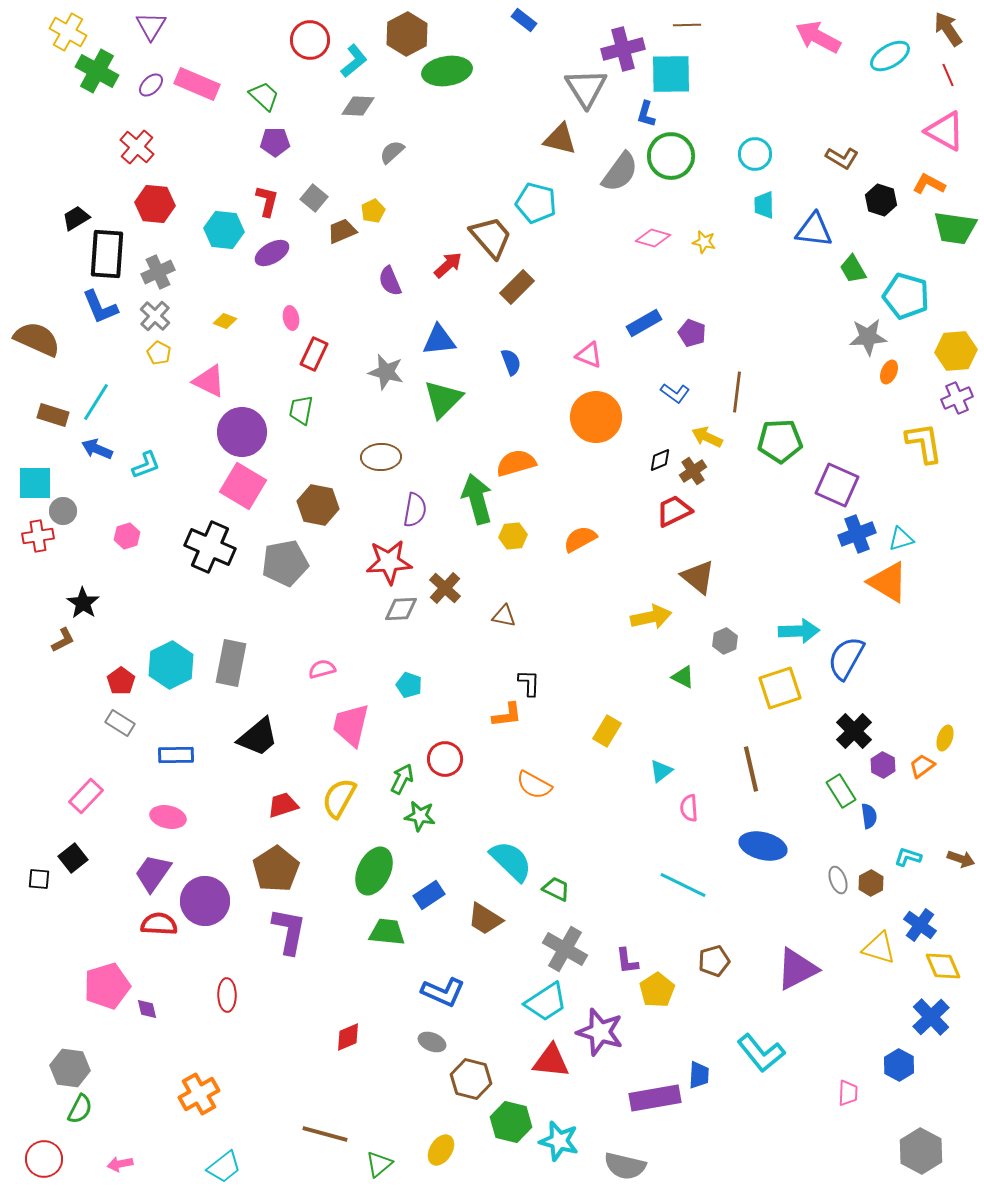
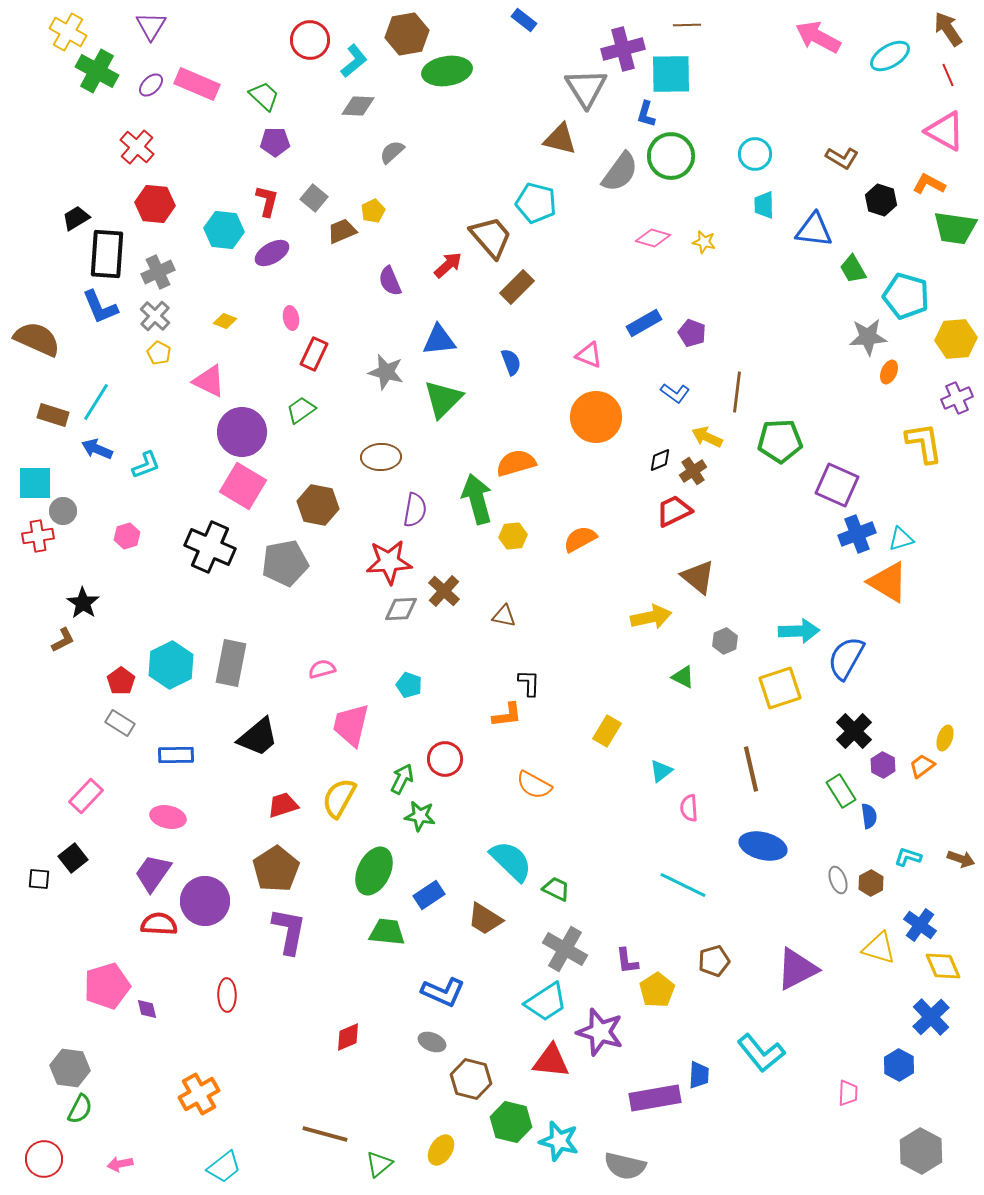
brown hexagon at (407, 34): rotated 18 degrees clockwise
yellow hexagon at (956, 351): moved 12 px up
green trapezoid at (301, 410): rotated 44 degrees clockwise
brown cross at (445, 588): moved 1 px left, 3 px down
